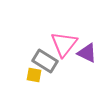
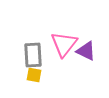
purple triangle: moved 1 px left, 2 px up
gray rectangle: moved 12 px left, 6 px up; rotated 55 degrees clockwise
